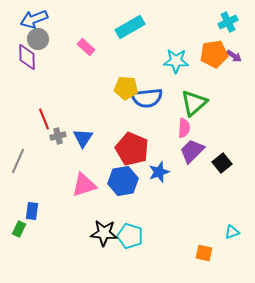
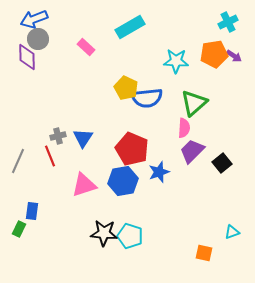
yellow pentagon: rotated 20 degrees clockwise
red line: moved 6 px right, 37 px down
